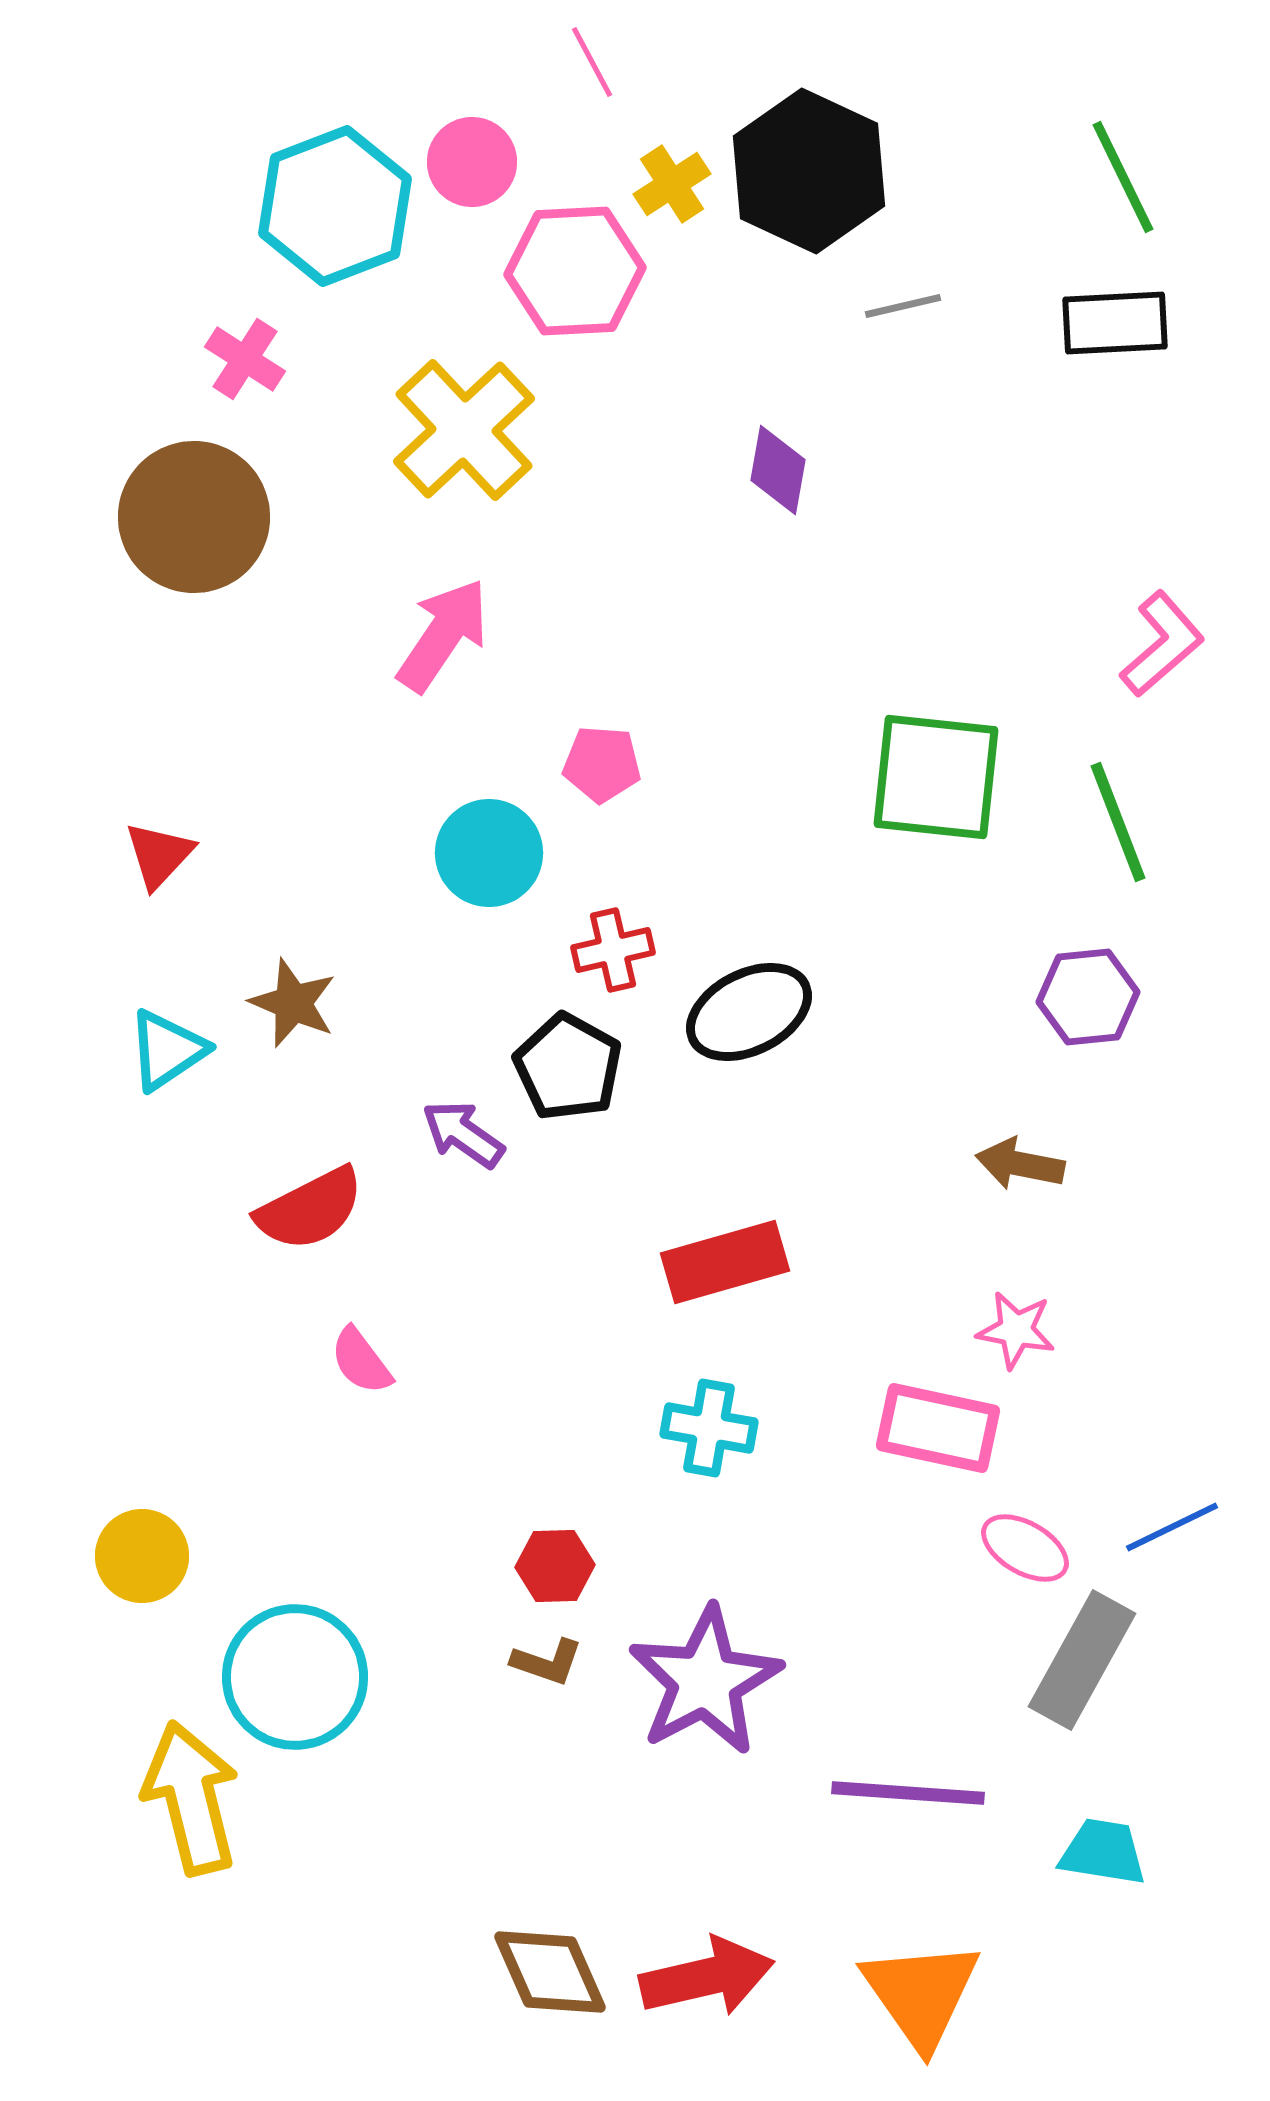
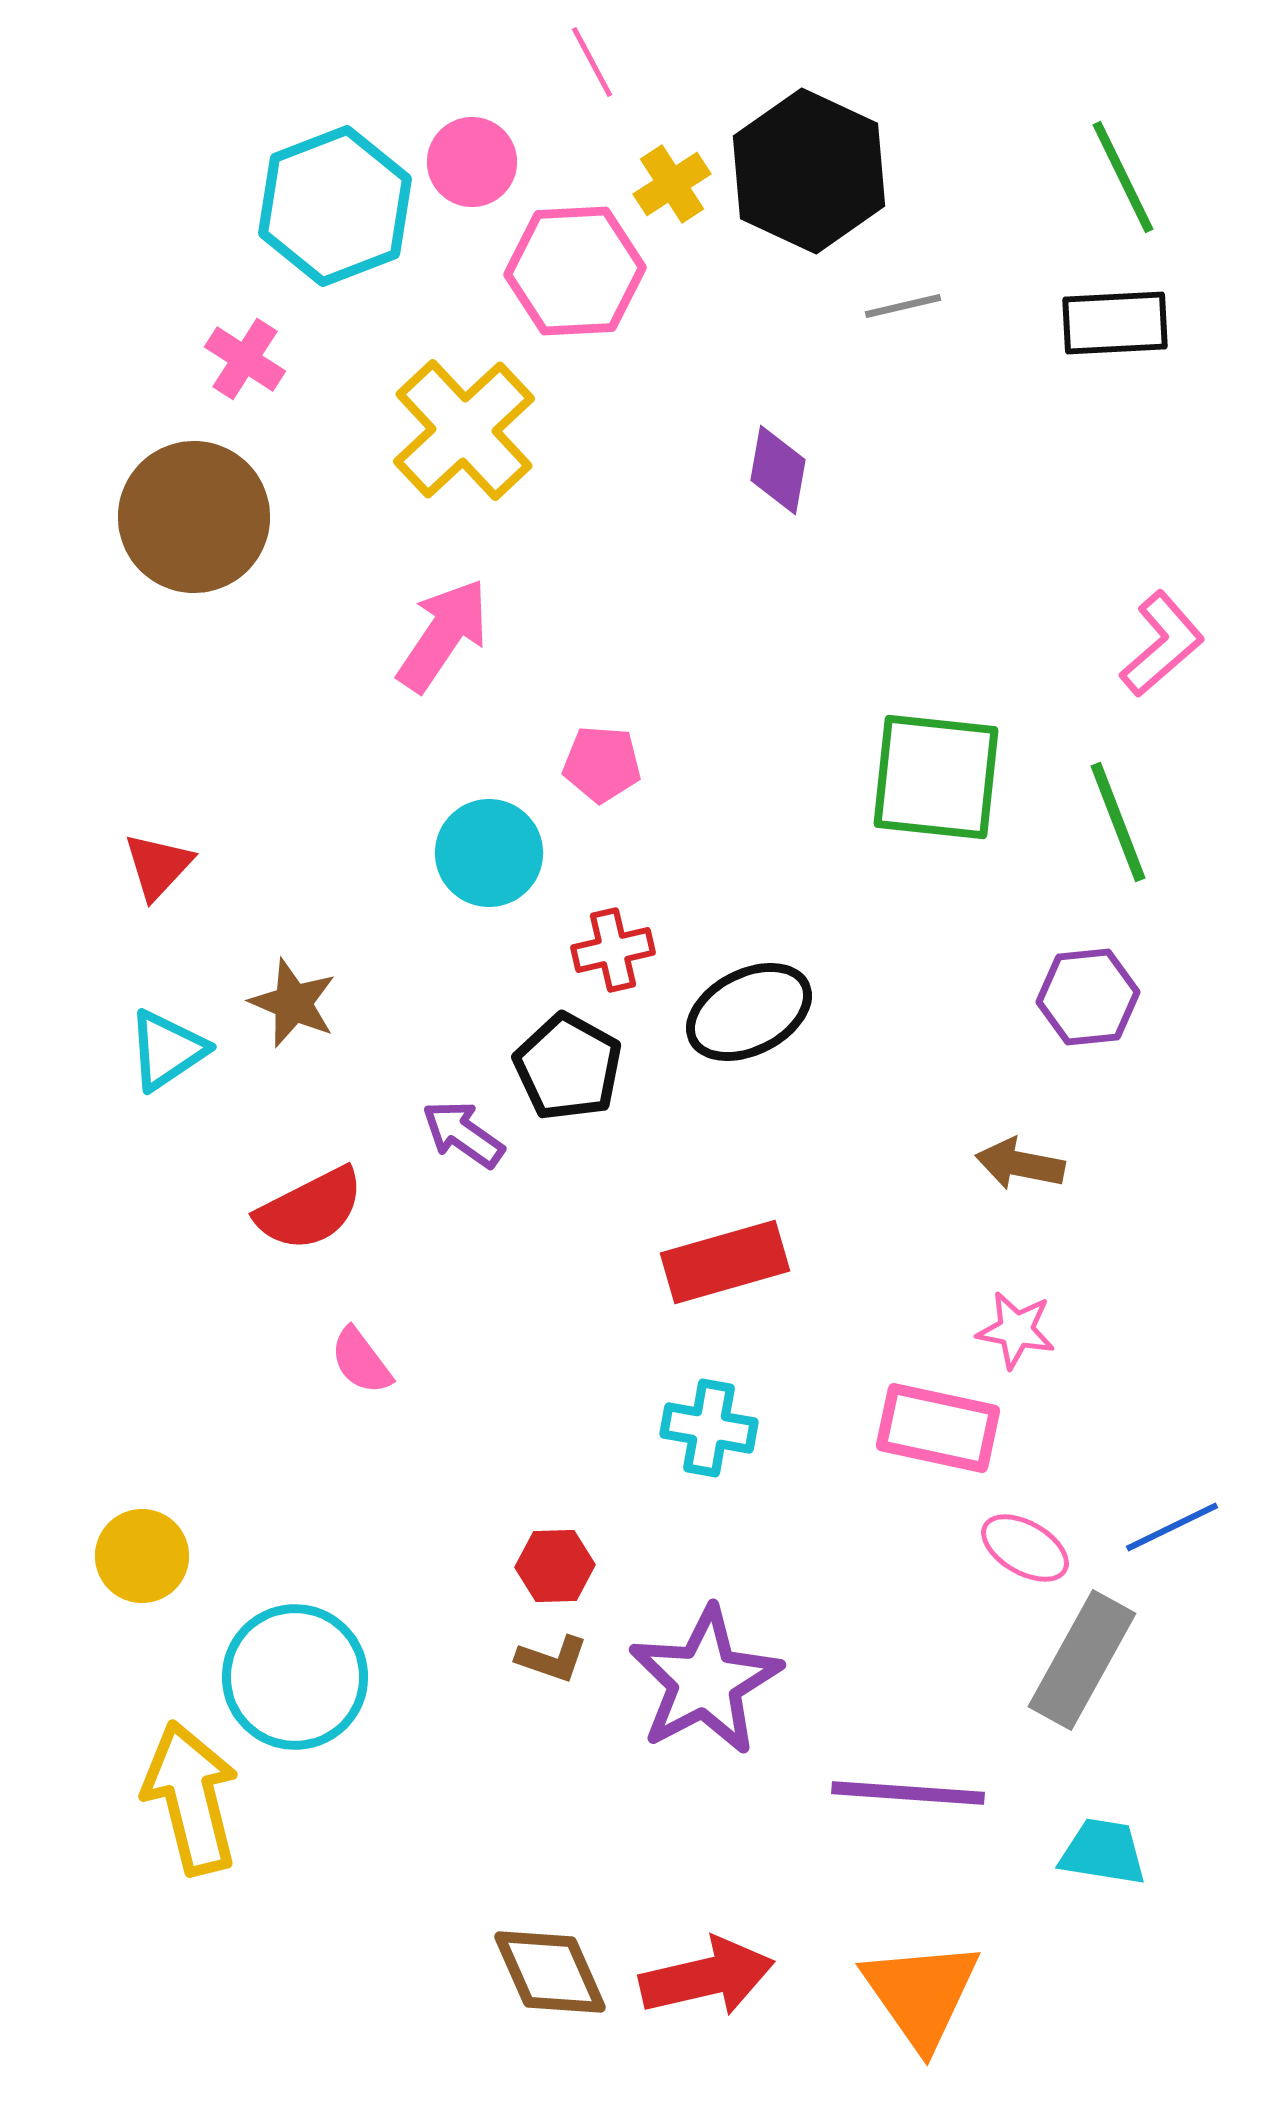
red triangle at (159, 855): moved 1 px left, 11 px down
brown L-shape at (547, 1662): moved 5 px right, 3 px up
